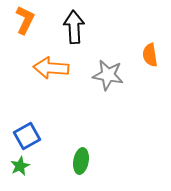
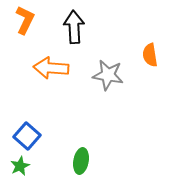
blue square: rotated 20 degrees counterclockwise
